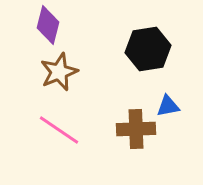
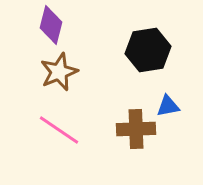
purple diamond: moved 3 px right
black hexagon: moved 1 px down
